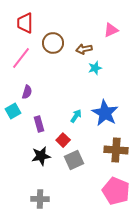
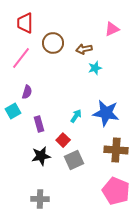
pink triangle: moved 1 px right, 1 px up
blue star: moved 1 px right; rotated 20 degrees counterclockwise
